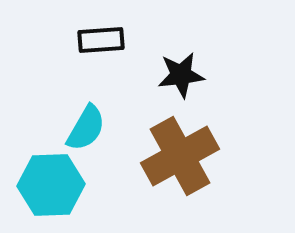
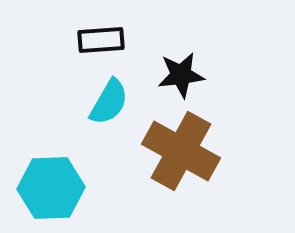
cyan semicircle: moved 23 px right, 26 px up
brown cross: moved 1 px right, 5 px up; rotated 32 degrees counterclockwise
cyan hexagon: moved 3 px down
